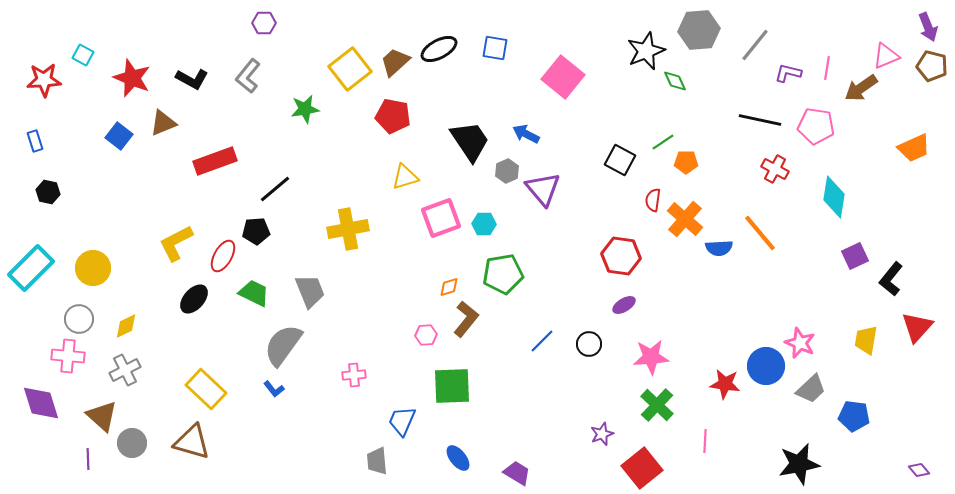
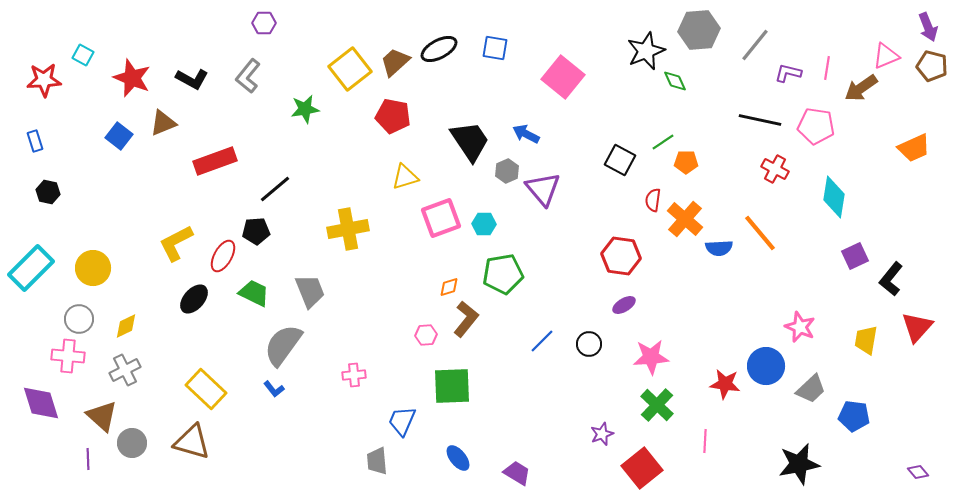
pink star at (800, 343): moved 16 px up
purple diamond at (919, 470): moved 1 px left, 2 px down
